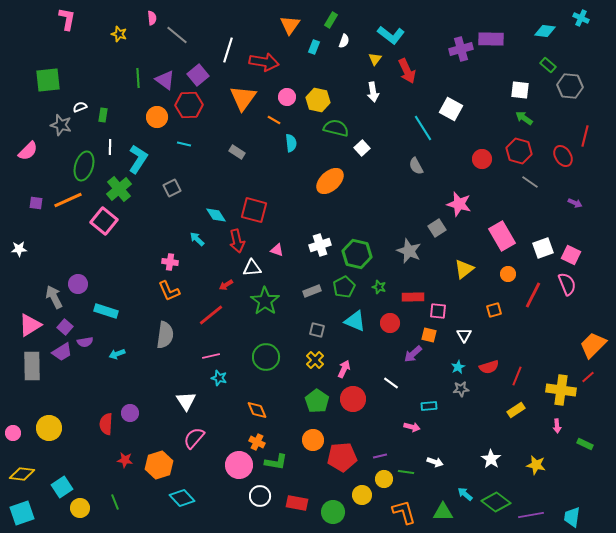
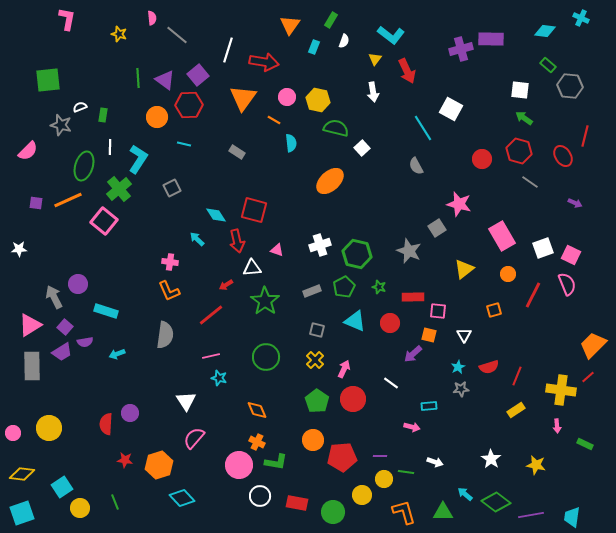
purple line at (380, 456): rotated 16 degrees clockwise
